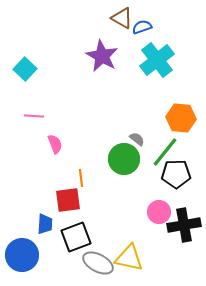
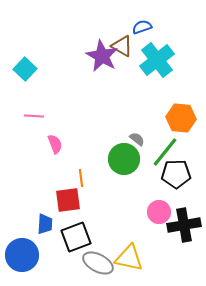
brown triangle: moved 28 px down
